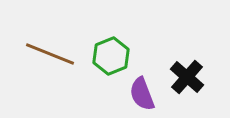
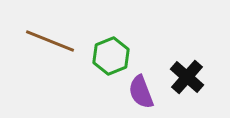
brown line: moved 13 px up
purple semicircle: moved 1 px left, 2 px up
